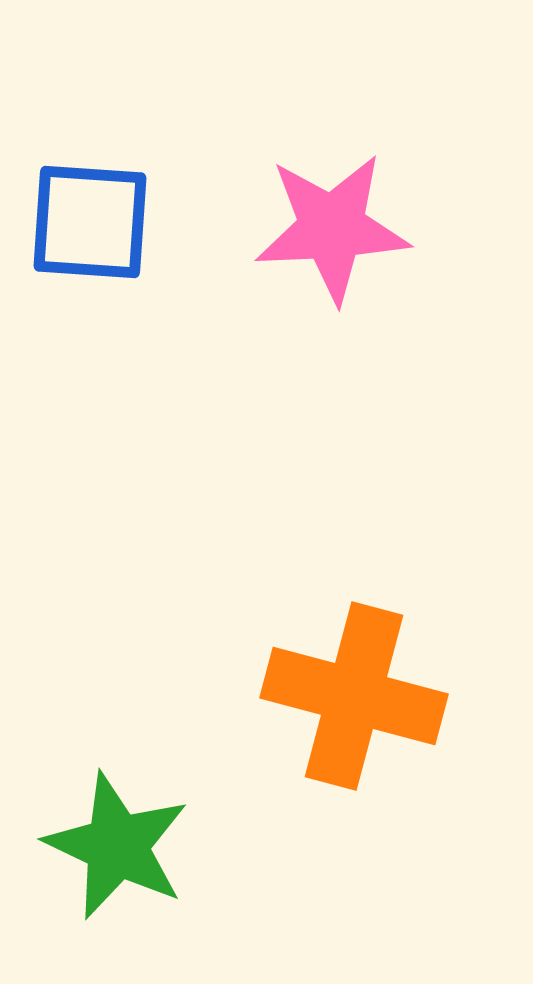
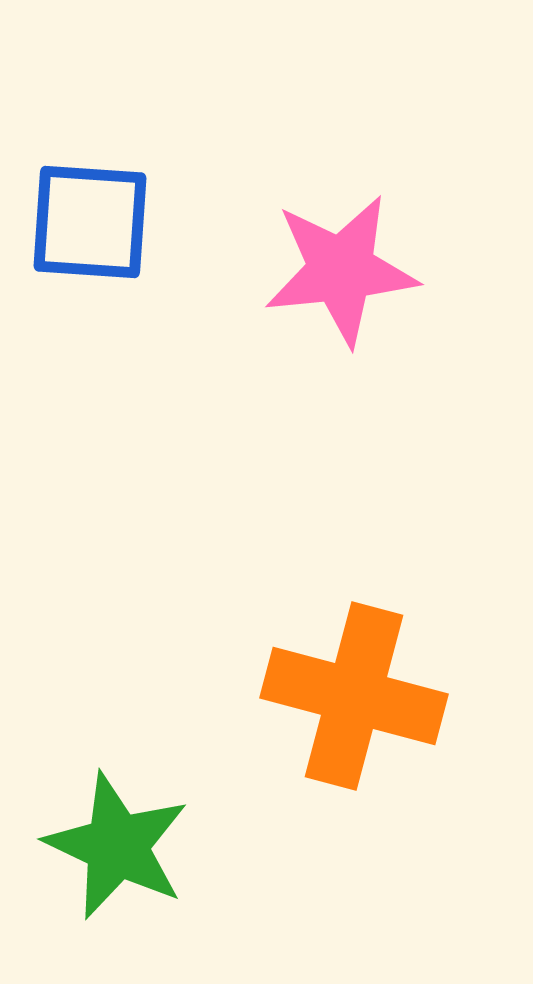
pink star: moved 9 px right, 42 px down; rotated 3 degrees counterclockwise
